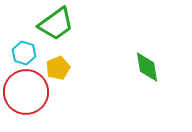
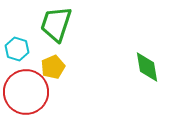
green trapezoid: rotated 144 degrees clockwise
cyan hexagon: moved 7 px left, 4 px up
yellow pentagon: moved 5 px left, 1 px up
